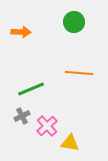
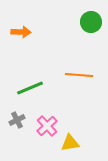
green circle: moved 17 px right
orange line: moved 2 px down
green line: moved 1 px left, 1 px up
gray cross: moved 5 px left, 4 px down
yellow triangle: rotated 18 degrees counterclockwise
